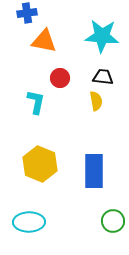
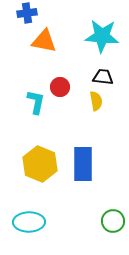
red circle: moved 9 px down
blue rectangle: moved 11 px left, 7 px up
